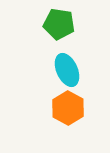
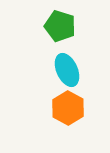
green pentagon: moved 1 px right, 2 px down; rotated 8 degrees clockwise
